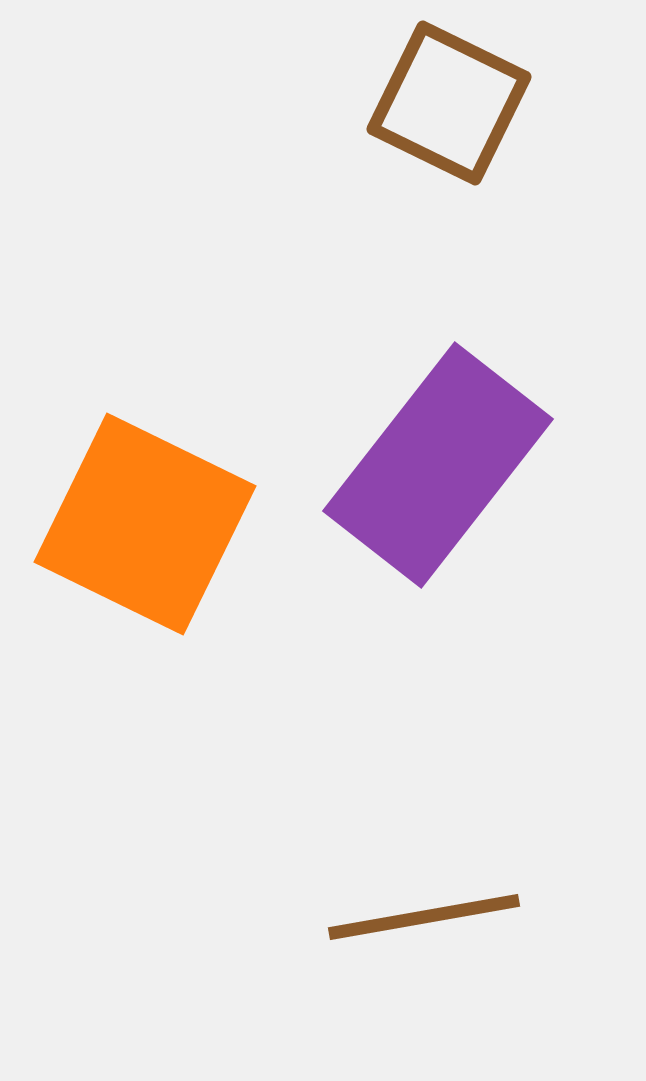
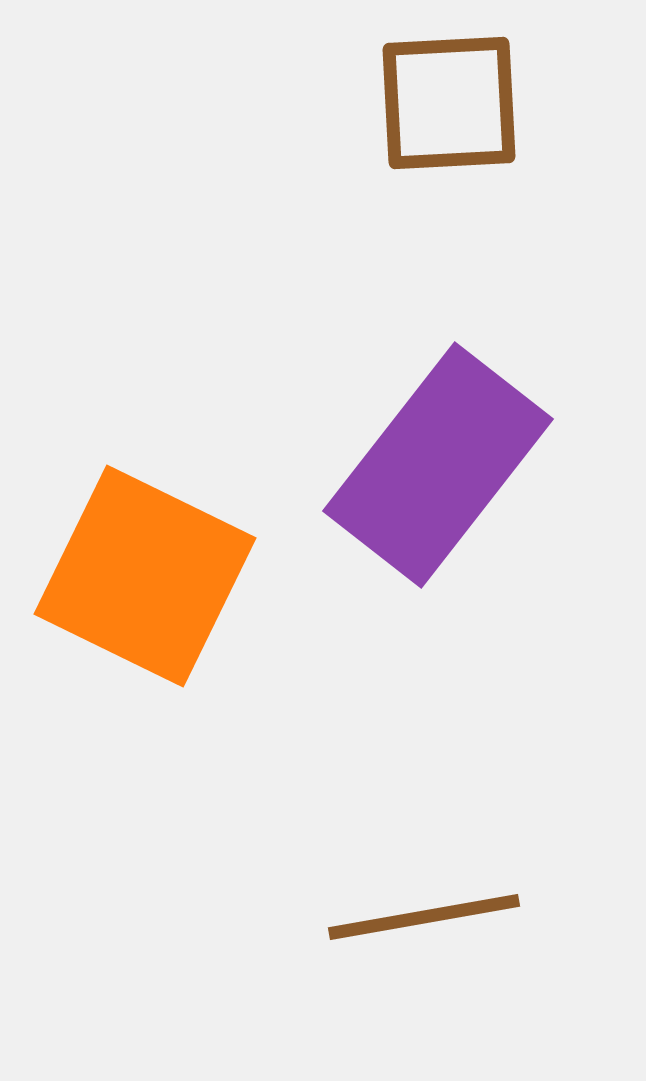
brown square: rotated 29 degrees counterclockwise
orange square: moved 52 px down
